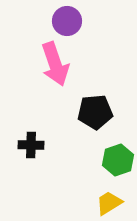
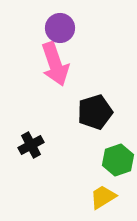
purple circle: moved 7 px left, 7 px down
black pentagon: rotated 12 degrees counterclockwise
black cross: rotated 30 degrees counterclockwise
yellow trapezoid: moved 6 px left, 6 px up
